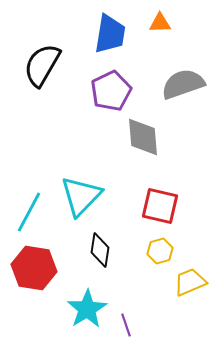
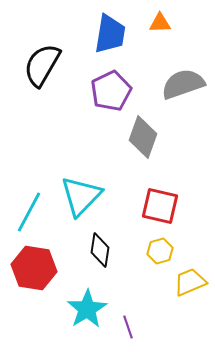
gray diamond: rotated 24 degrees clockwise
purple line: moved 2 px right, 2 px down
